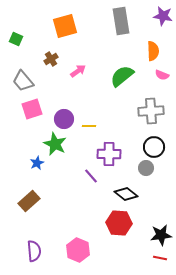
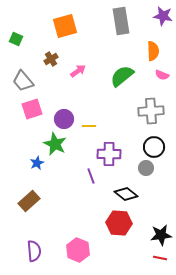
purple line: rotated 21 degrees clockwise
